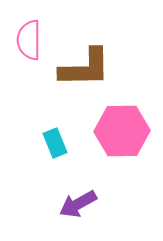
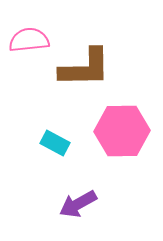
pink semicircle: rotated 84 degrees clockwise
cyan rectangle: rotated 40 degrees counterclockwise
